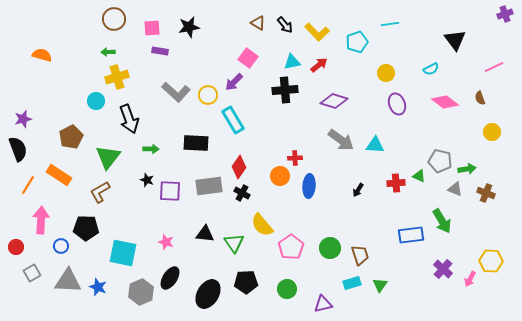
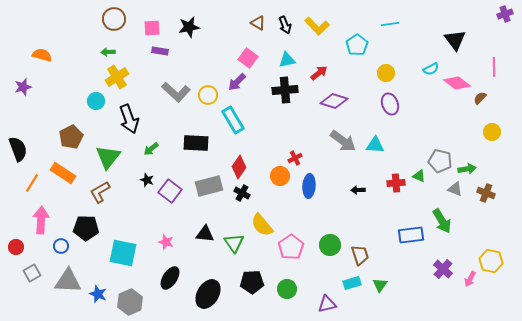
black arrow at (285, 25): rotated 18 degrees clockwise
yellow L-shape at (317, 32): moved 6 px up
cyan pentagon at (357, 42): moved 3 px down; rotated 15 degrees counterclockwise
cyan triangle at (292, 62): moved 5 px left, 2 px up
red arrow at (319, 65): moved 8 px down
pink line at (494, 67): rotated 66 degrees counterclockwise
yellow cross at (117, 77): rotated 15 degrees counterclockwise
purple arrow at (234, 82): moved 3 px right
brown semicircle at (480, 98): rotated 64 degrees clockwise
pink diamond at (445, 102): moved 12 px right, 19 px up
purple ellipse at (397, 104): moved 7 px left
purple star at (23, 119): moved 32 px up
gray arrow at (341, 140): moved 2 px right, 1 px down
green arrow at (151, 149): rotated 140 degrees clockwise
red cross at (295, 158): rotated 24 degrees counterclockwise
orange rectangle at (59, 175): moved 4 px right, 2 px up
orange line at (28, 185): moved 4 px right, 2 px up
gray rectangle at (209, 186): rotated 8 degrees counterclockwise
black arrow at (358, 190): rotated 56 degrees clockwise
purple square at (170, 191): rotated 35 degrees clockwise
green circle at (330, 248): moved 3 px up
yellow hexagon at (491, 261): rotated 10 degrees clockwise
black pentagon at (246, 282): moved 6 px right
blue star at (98, 287): moved 7 px down
gray hexagon at (141, 292): moved 11 px left, 10 px down
purple triangle at (323, 304): moved 4 px right
